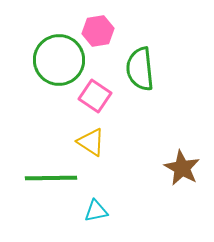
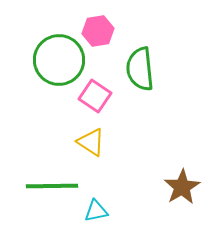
brown star: moved 19 px down; rotated 12 degrees clockwise
green line: moved 1 px right, 8 px down
